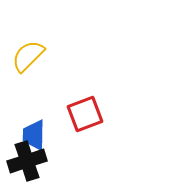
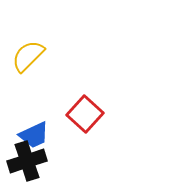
red square: rotated 27 degrees counterclockwise
blue trapezoid: rotated 116 degrees counterclockwise
